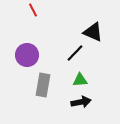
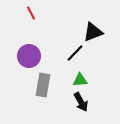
red line: moved 2 px left, 3 px down
black triangle: rotated 45 degrees counterclockwise
purple circle: moved 2 px right, 1 px down
black arrow: rotated 72 degrees clockwise
